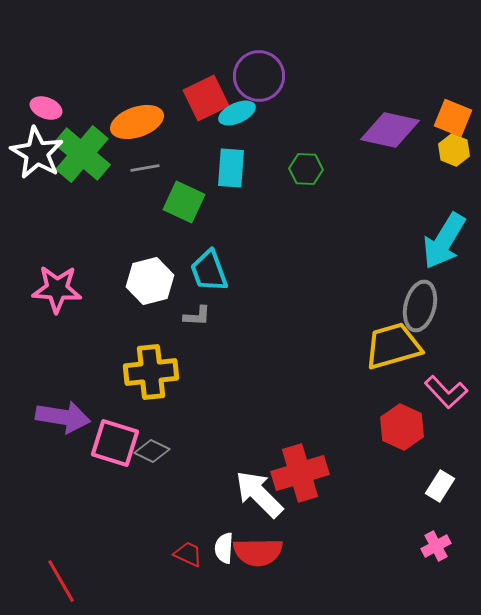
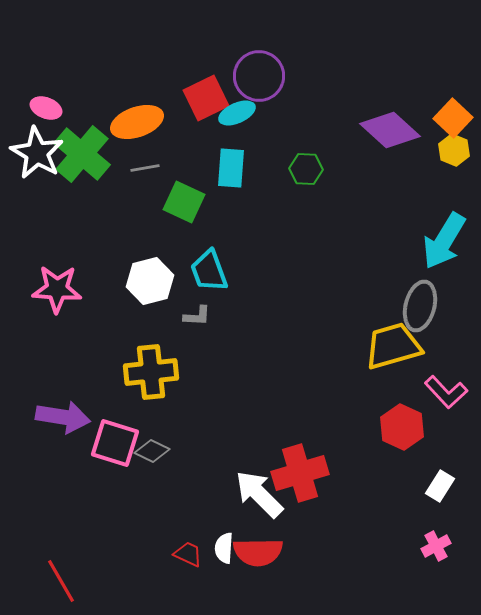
orange square: rotated 21 degrees clockwise
purple diamond: rotated 30 degrees clockwise
